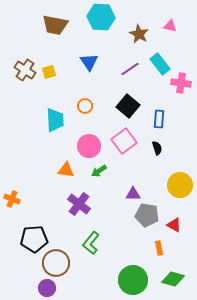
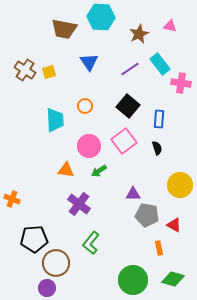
brown trapezoid: moved 9 px right, 4 px down
brown star: rotated 18 degrees clockwise
